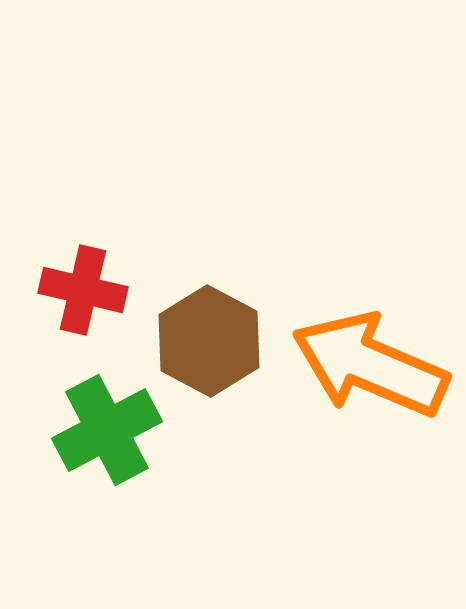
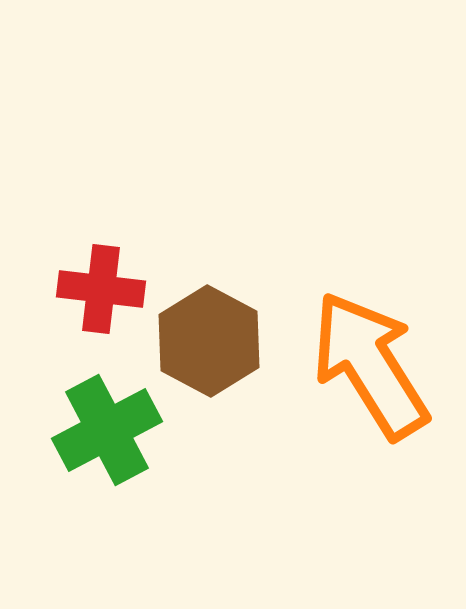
red cross: moved 18 px right, 1 px up; rotated 6 degrees counterclockwise
orange arrow: rotated 35 degrees clockwise
